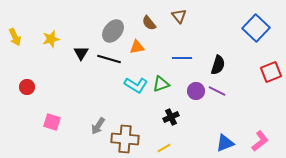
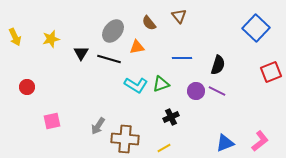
pink square: moved 1 px up; rotated 30 degrees counterclockwise
